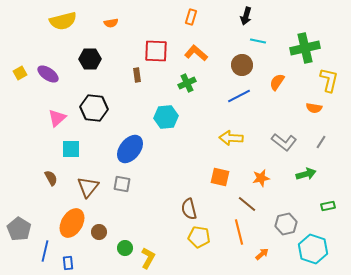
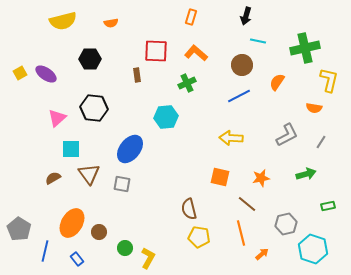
purple ellipse at (48, 74): moved 2 px left
gray L-shape at (284, 142): moved 3 px right, 7 px up; rotated 65 degrees counterclockwise
brown semicircle at (51, 178): moved 2 px right; rotated 91 degrees counterclockwise
brown triangle at (88, 187): moved 1 px right, 13 px up; rotated 15 degrees counterclockwise
orange line at (239, 232): moved 2 px right, 1 px down
blue rectangle at (68, 263): moved 9 px right, 4 px up; rotated 32 degrees counterclockwise
